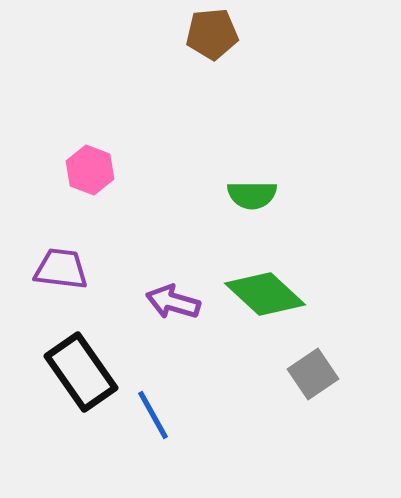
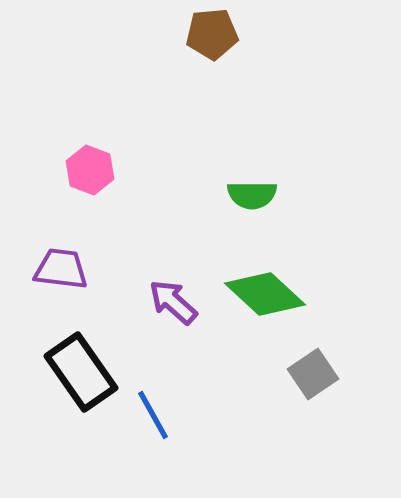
purple arrow: rotated 26 degrees clockwise
